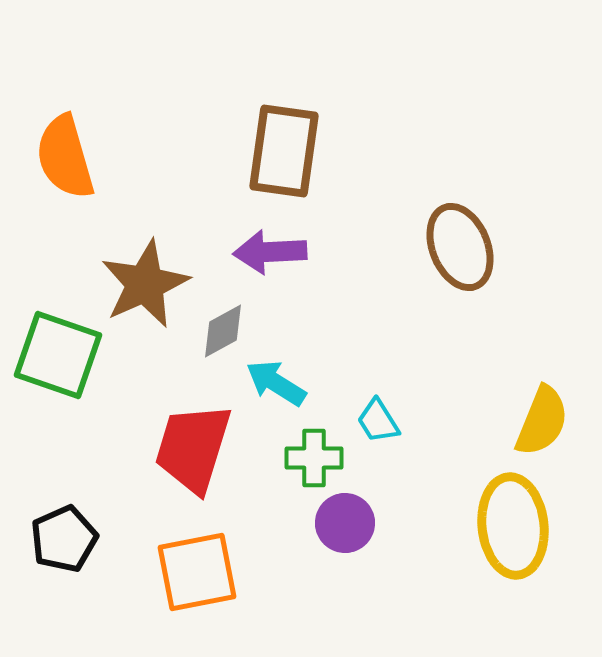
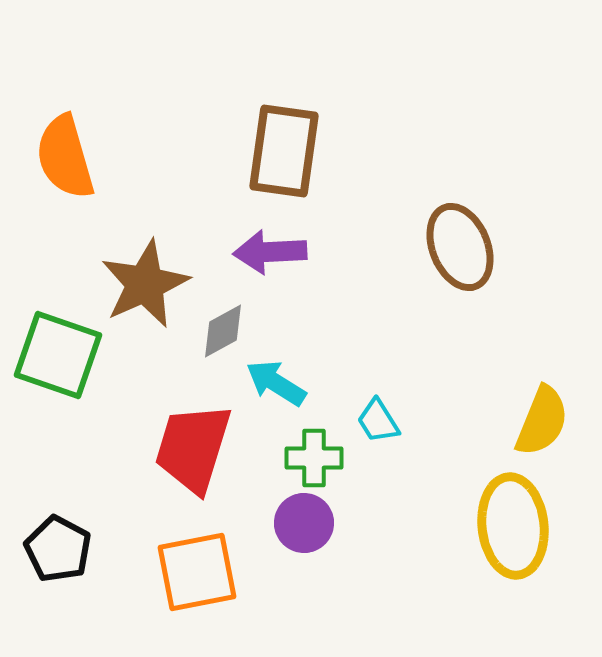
purple circle: moved 41 px left
black pentagon: moved 6 px left, 10 px down; rotated 20 degrees counterclockwise
